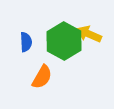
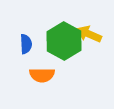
blue semicircle: moved 2 px down
orange semicircle: moved 2 px up; rotated 60 degrees clockwise
